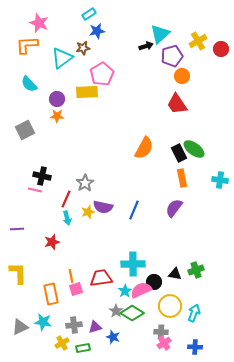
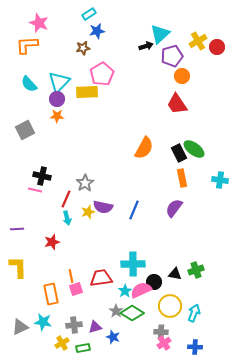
red circle at (221, 49): moved 4 px left, 2 px up
cyan triangle at (62, 58): moved 3 px left, 24 px down; rotated 10 degrees counterclockwise
yellow L-shape at (18, 273): moved 6 px up
